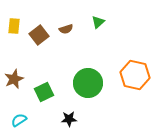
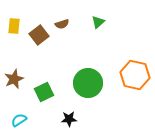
brown semicircle: moved 4 px left, 5 px up
